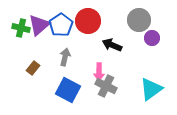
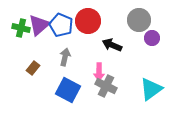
blue pentagon: rotated 15 degrees counterclockwise
